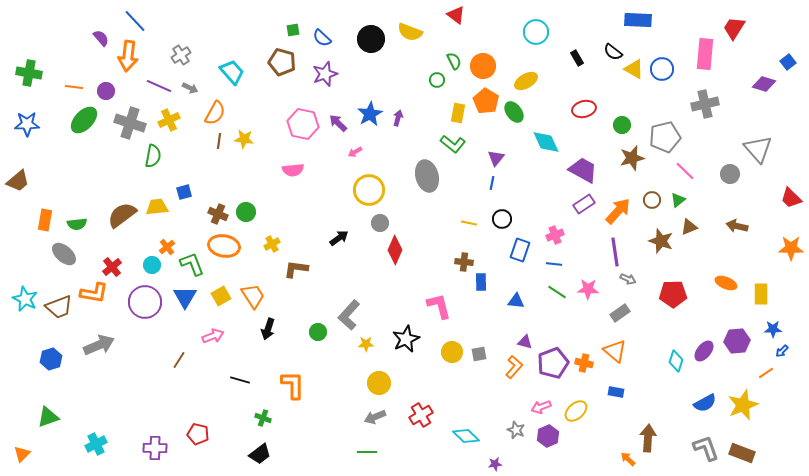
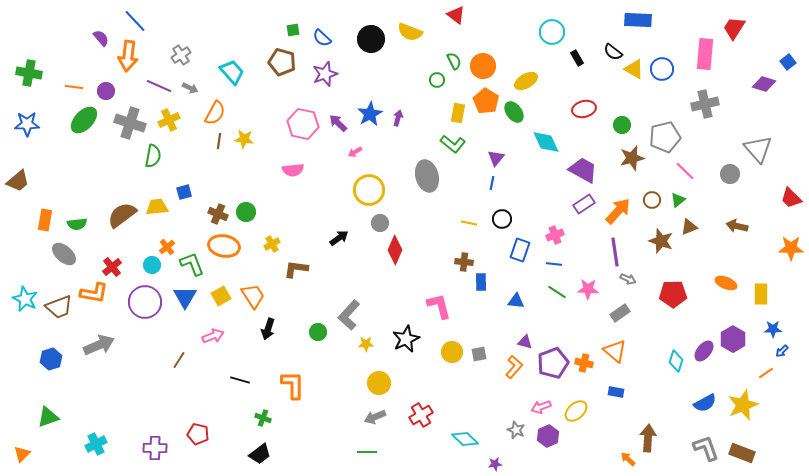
cyan circle at (536, 32): moved 16 px right
purple hexagon at (737, 341): moved 4 px left, 2 px up; rotated 25 degrees counterclockwise
cyan diamond at (466, 436): moved 1 px left, 3 px down
